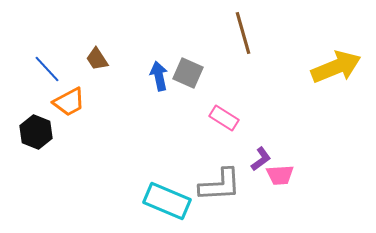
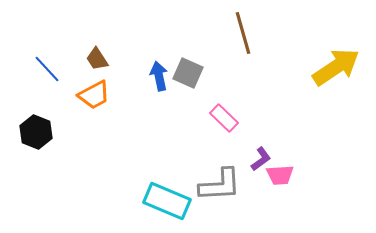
yellow arrow: rotated 12 degrees counterclockwise
orange trapezoid: moved 25 px right, 7 px up
pink rectangle: rotated 12 degrees clockwise
